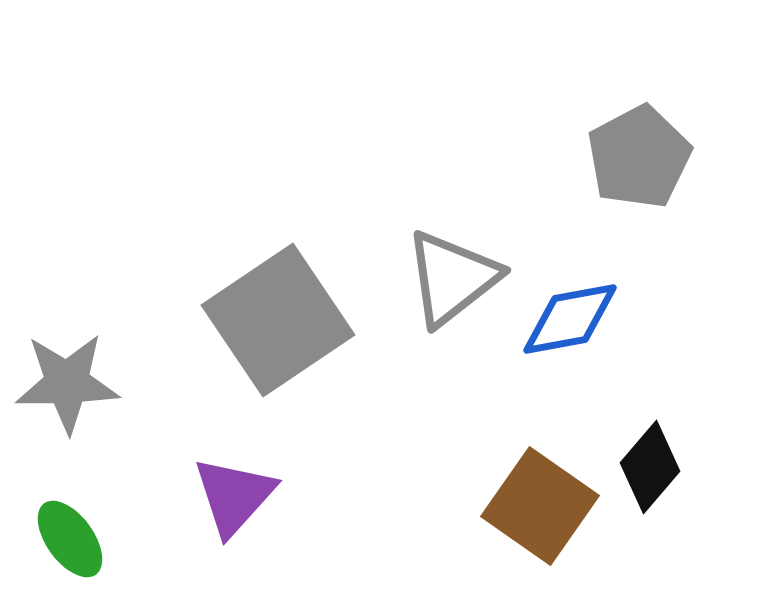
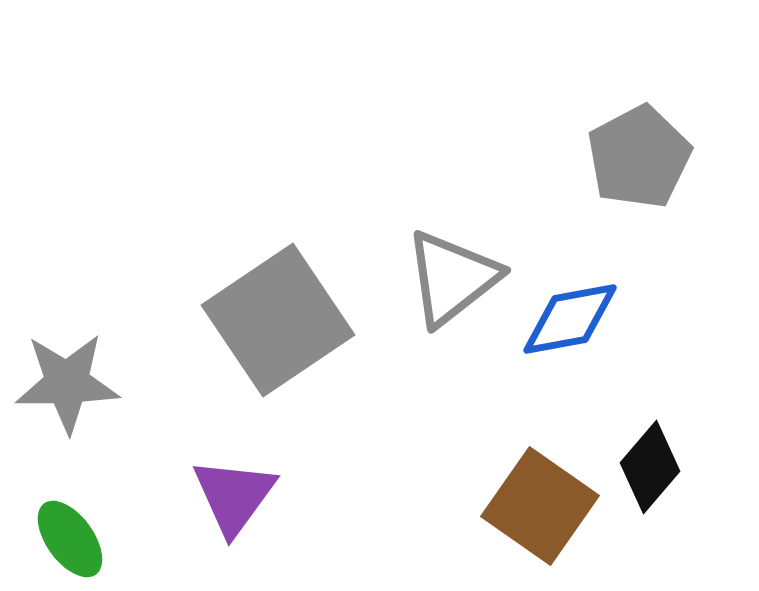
purple triangle: rotated 6 degrees counterclockwise
